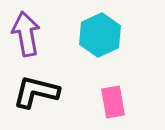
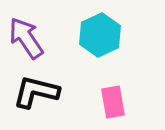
purple arrow: moved 4 px down; rotated 24 degrees counterclockwise
